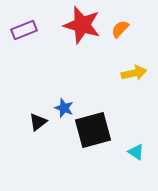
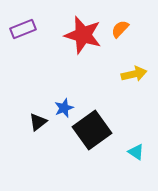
red star: moved 1 px right, 10 px down
purple rectangle: moved 1 px left, 1 px up
yellow arrow: moved 1 px down
blue star: rotated 30 degrees clockwise
black square: moved 1 px left; rotated 21 degrees counterclockwise
